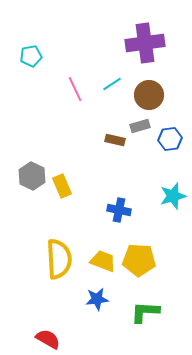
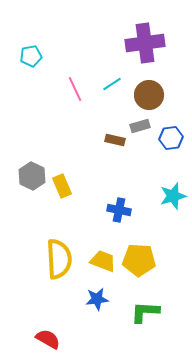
blue hexagon: moved 1 px right, 1 px up
